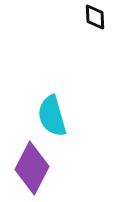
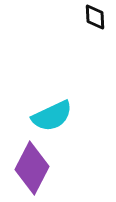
cyan semicircle: rotated 99 degrees counterclockwise
